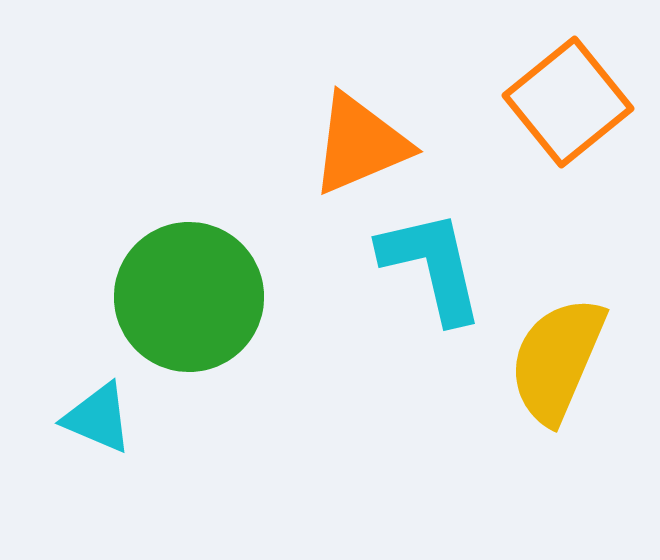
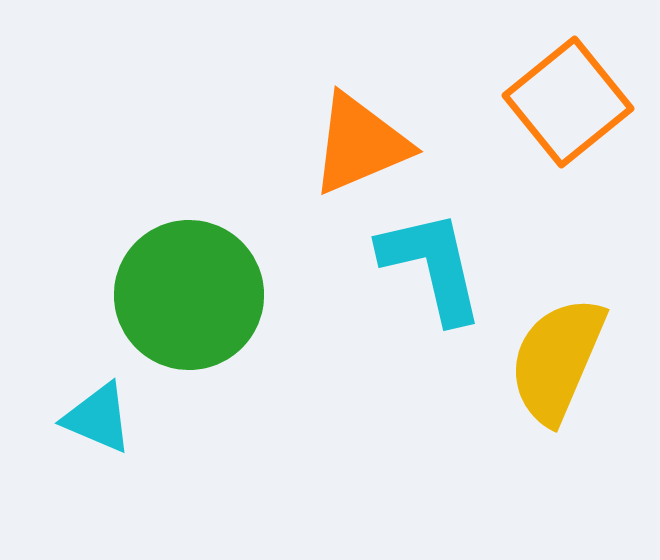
green circle: moved 2 px up
